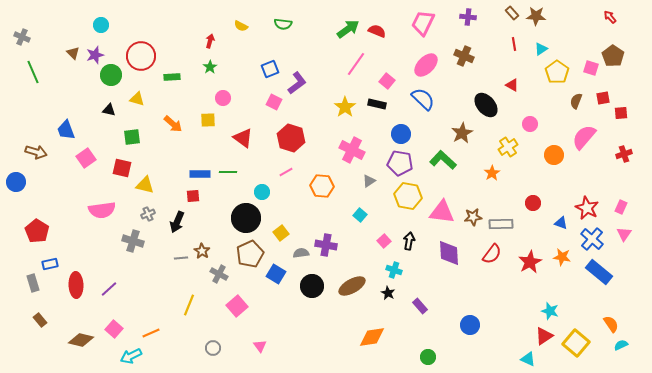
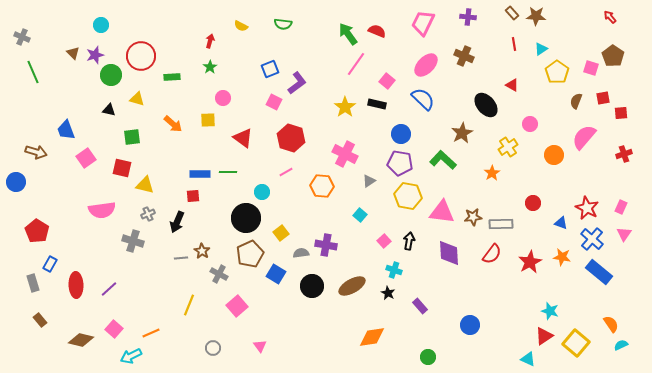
green arrow at (348, 29): moved 5 px down; rotated 90 degrees counterclockwise
pink cross at (352, 150): moved 7 px left, 4 px down
blue rectangle at (50, 264): rotated 49 degrees counterclockwise
